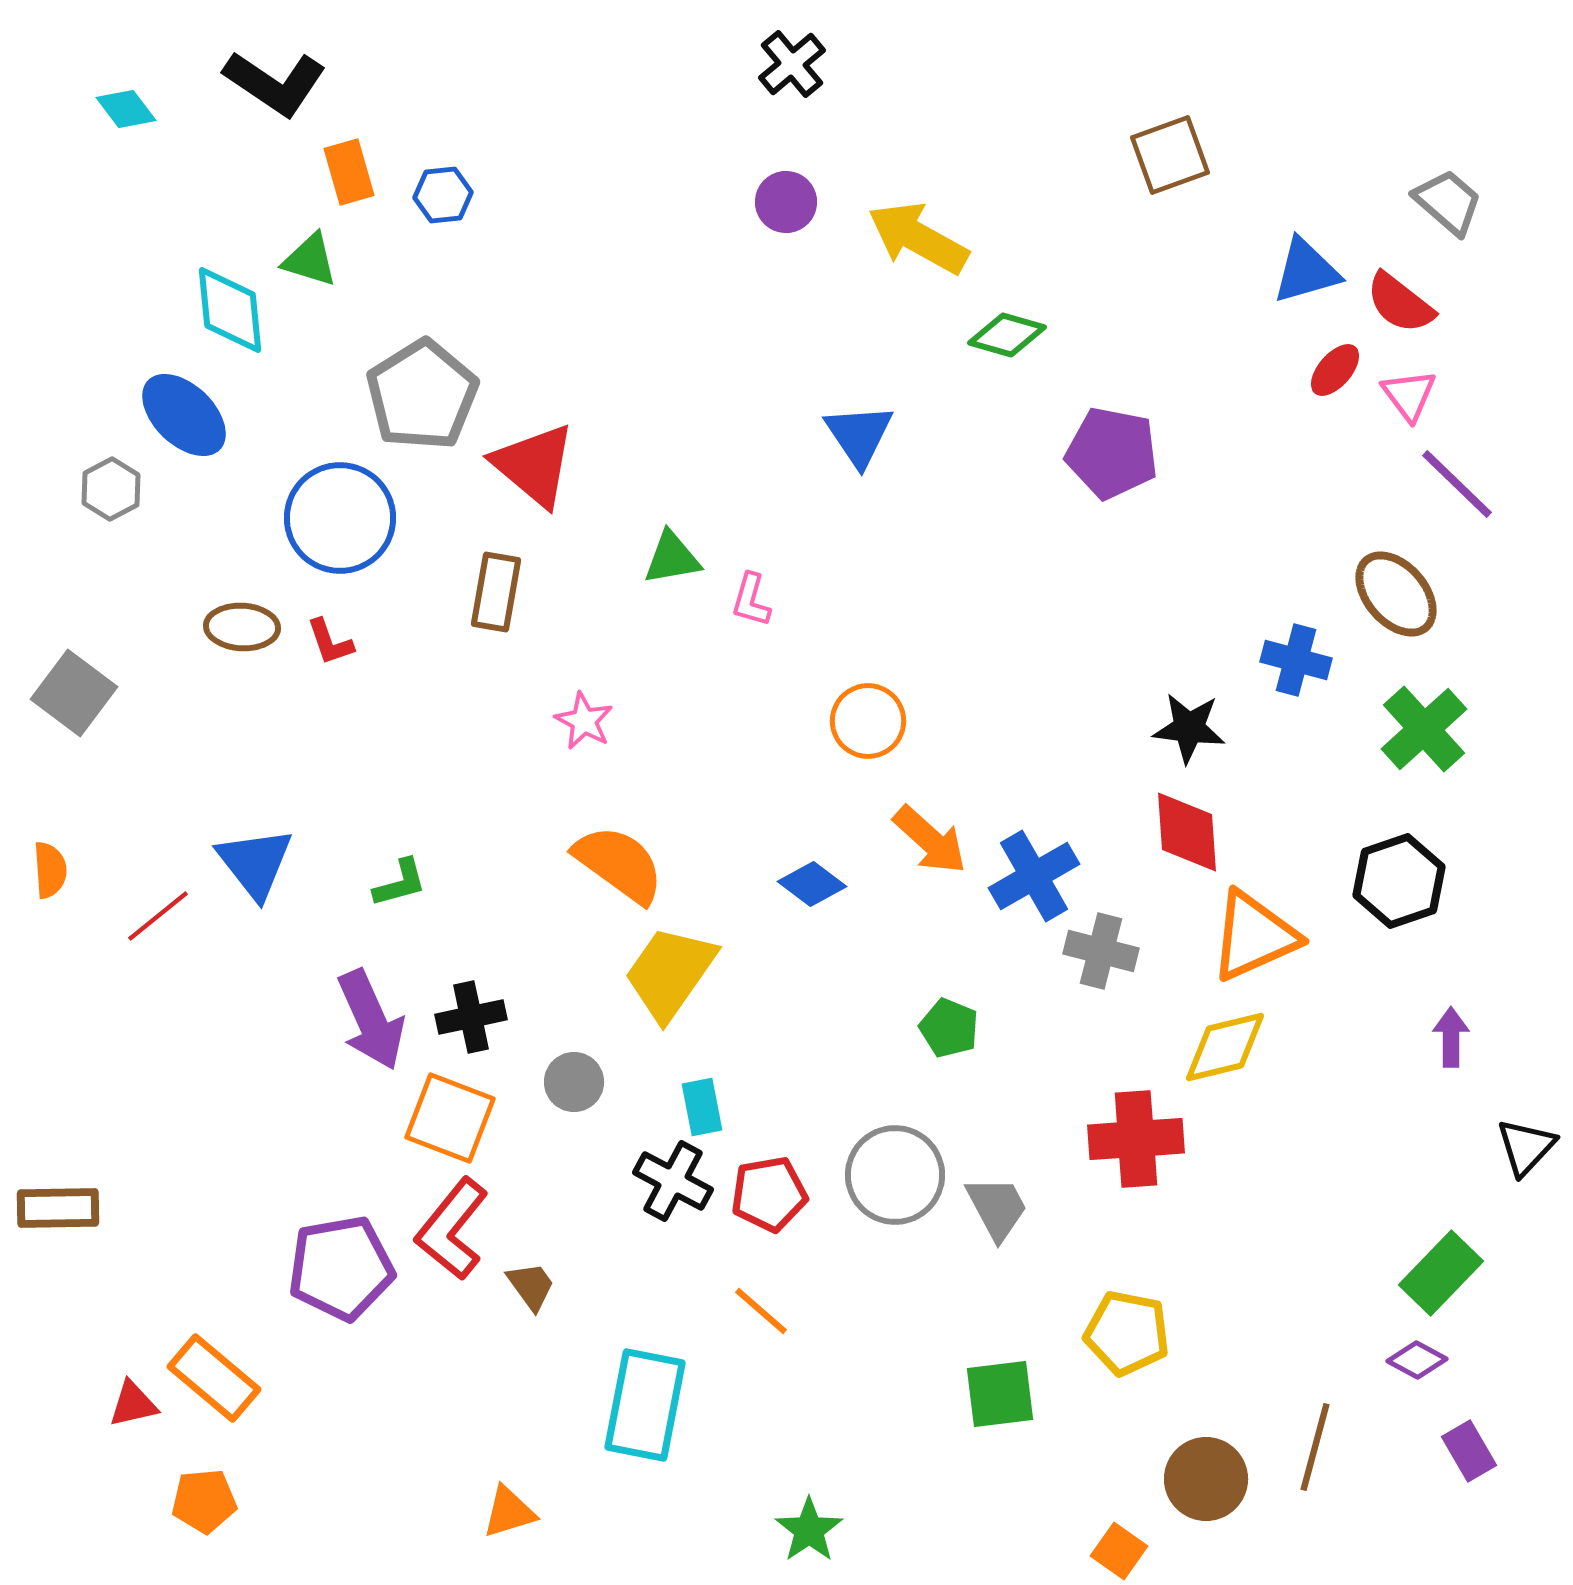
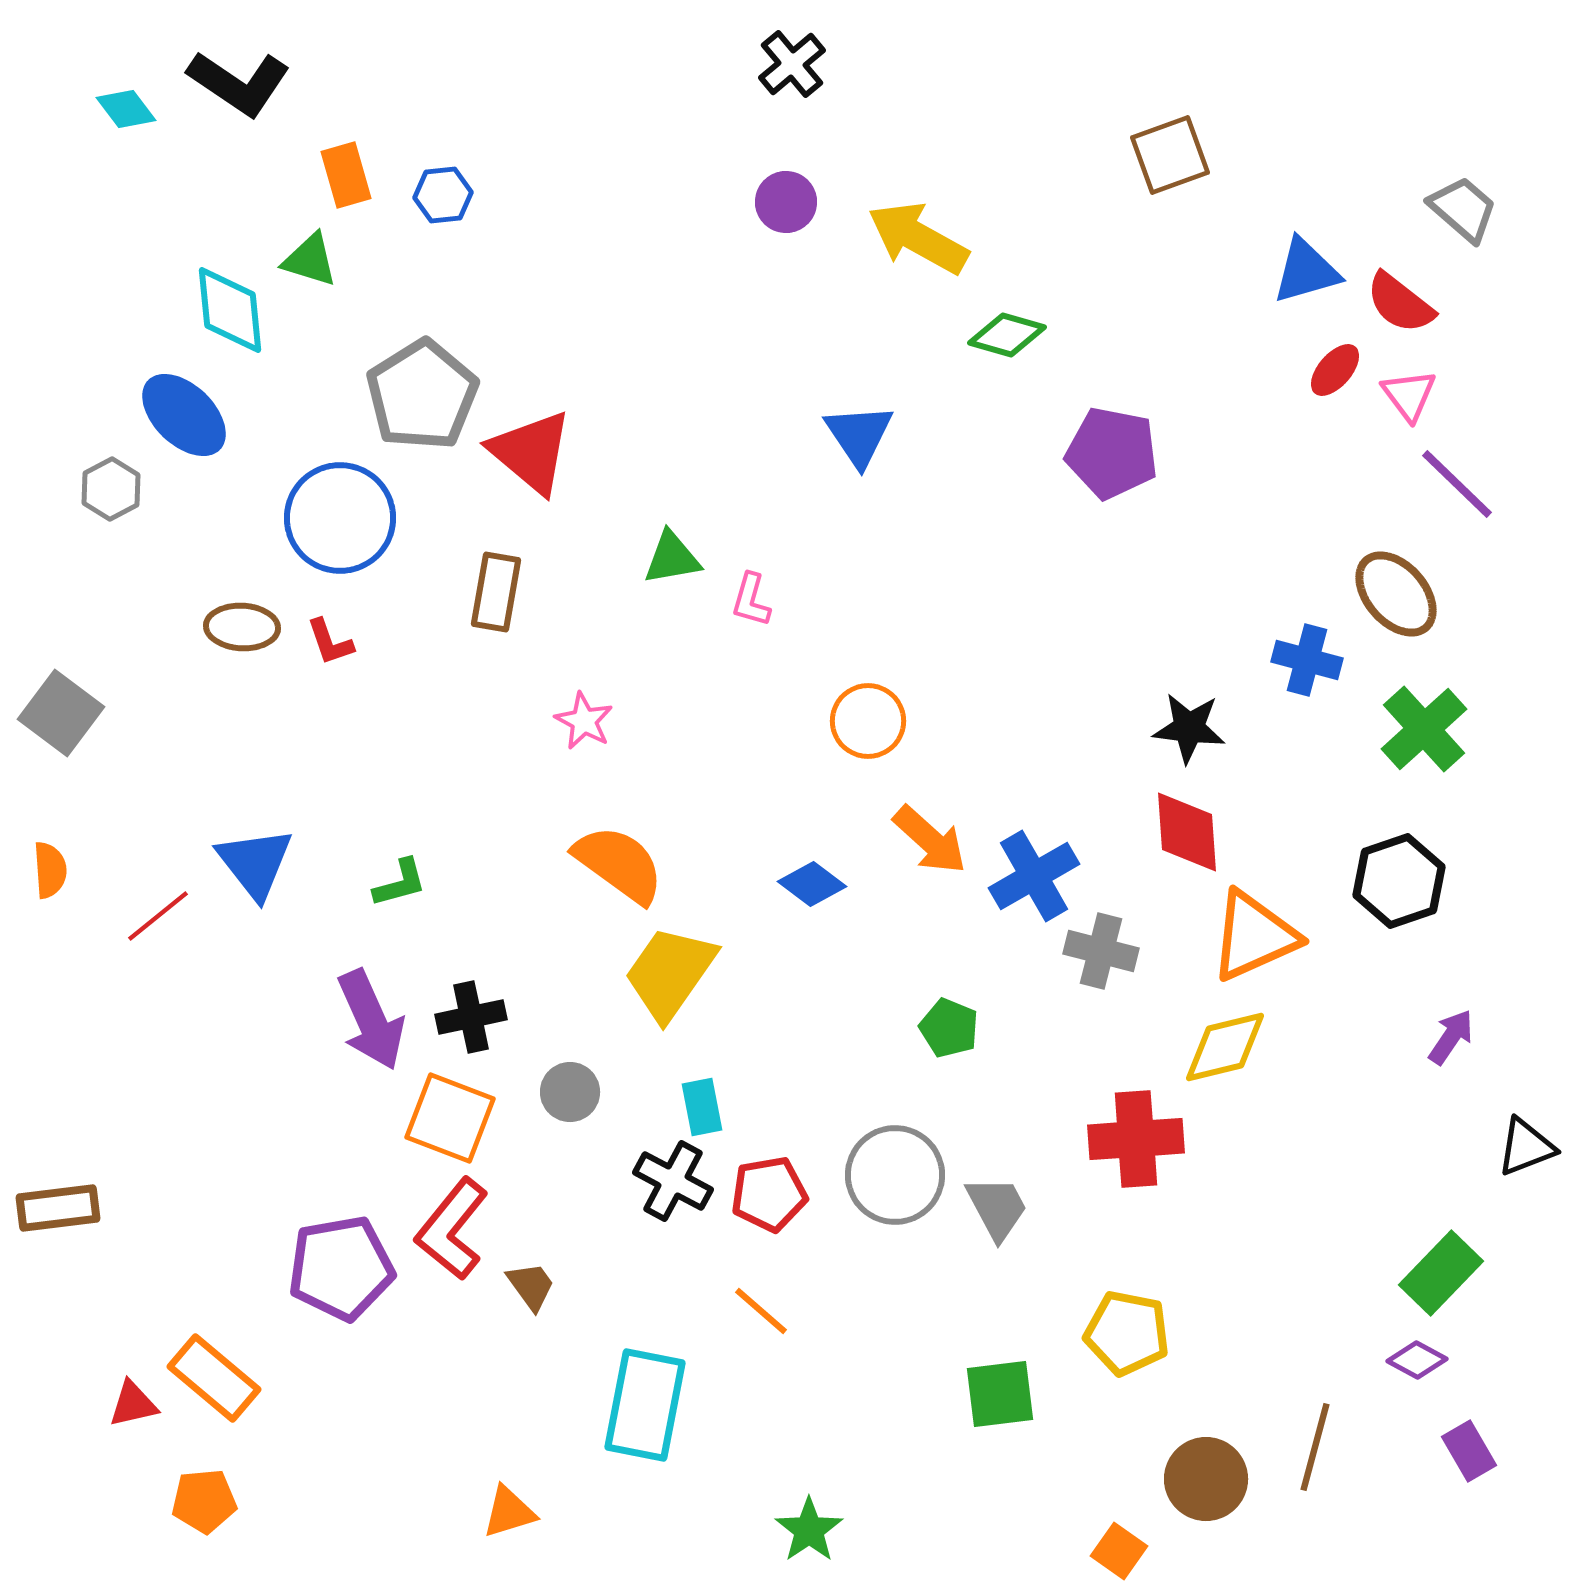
black L-shape at (275, 83): moved 36 px left
orange rectangle at (349, 172): moved 3 px left, 3 px down
gray trapezoid at (1448, 202): moved 15 px right, 7 px down
red triangle at (534, 465): moved 3 px left, 13 px up
blue cross at (1296, 660): moved 11 px right
gray square at (74, 693): moved 13 px left, 20 px down
purple arrow at (1451, 1037): rotated 34 degrees clockwise
gray circle at (574, 1082): moved 4 px left, 10 px down
black triangle at (1526, 1147): rotated 26 degrees clockwise
brown rectangle at (58, 1208): rotated 6 degrees counterclockwise
